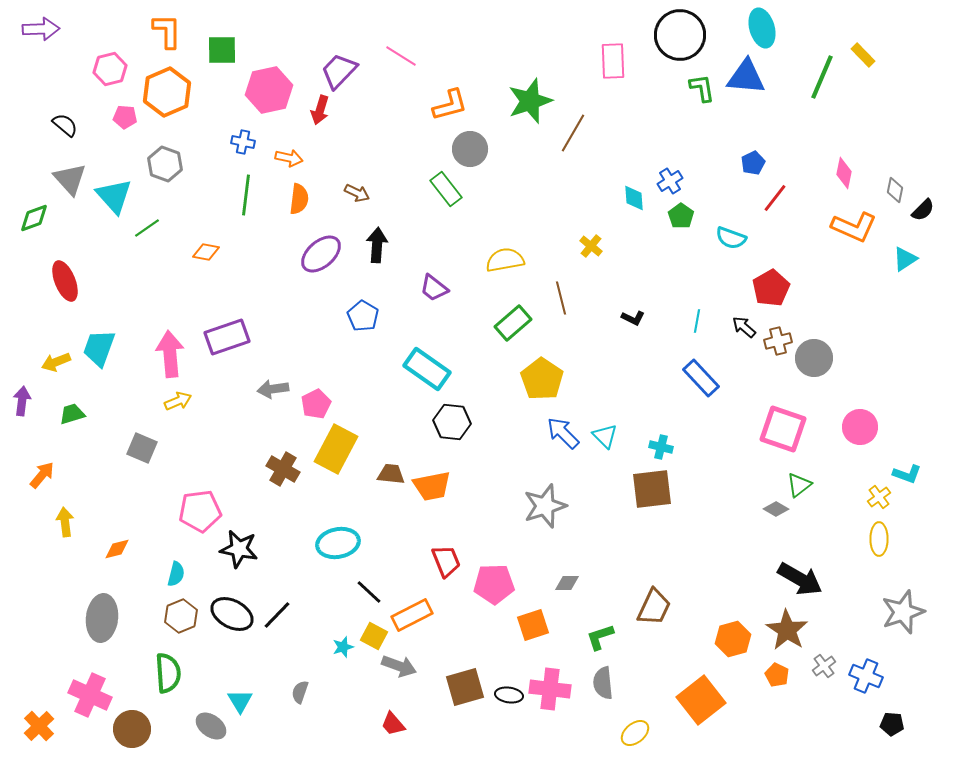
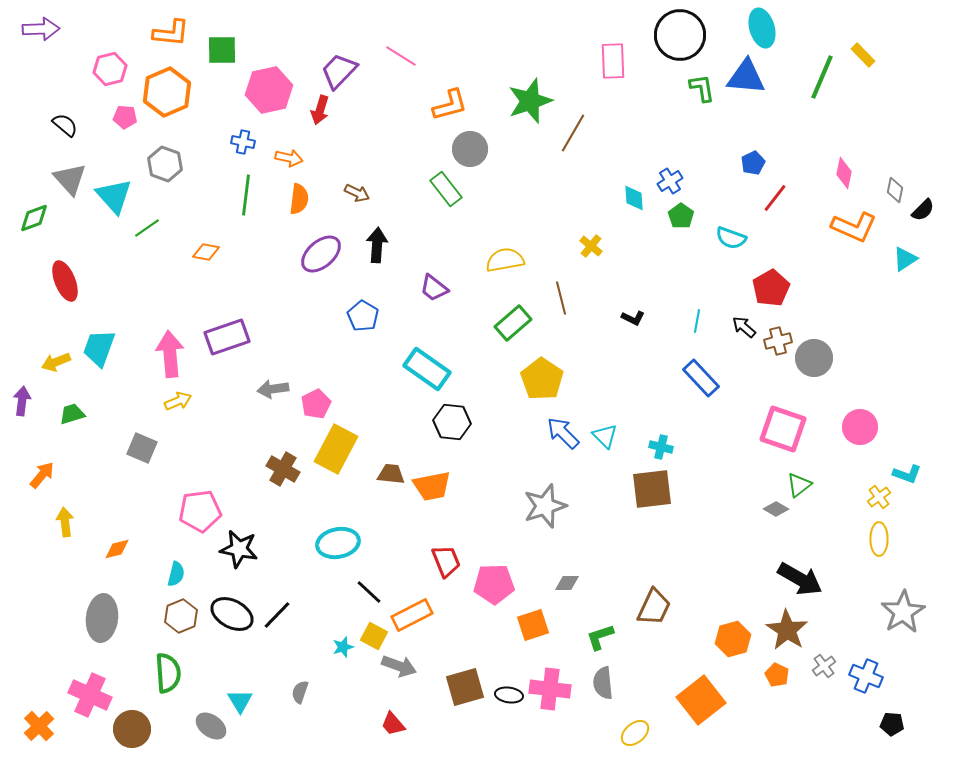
orange L-shape at (167, 31): moved 4 px right, 2 px down; rotated 96 degrees clockwise
gray star at (903, 612): rotated 12 degrees counterclockwise
